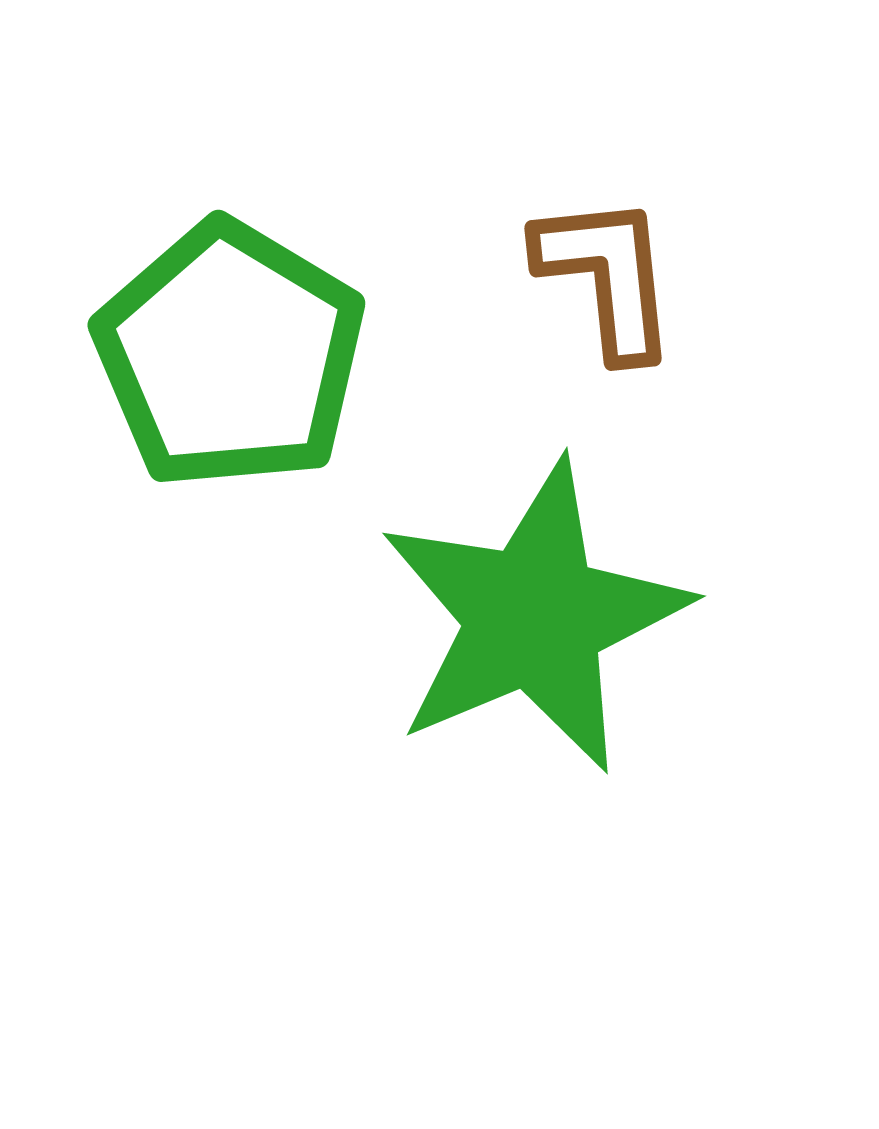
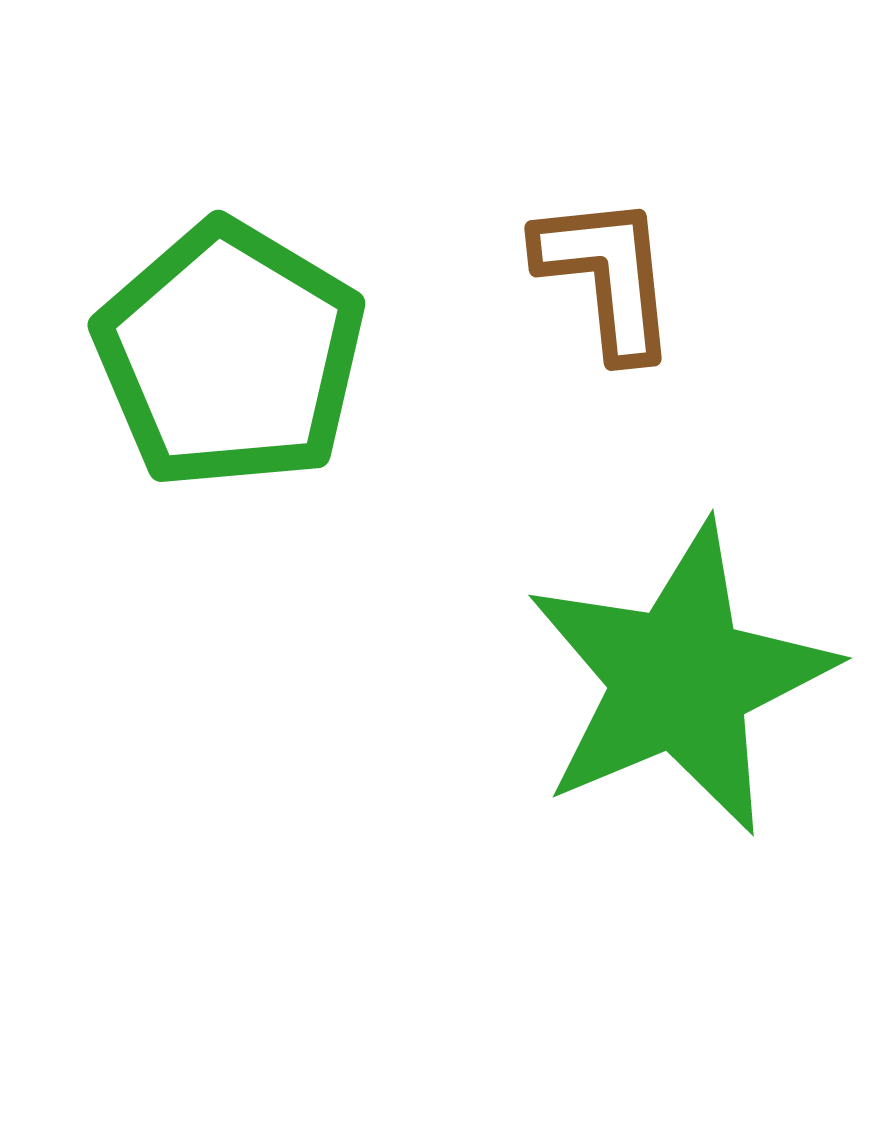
green star: moved 146 px right, 62 px down
